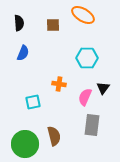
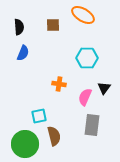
black semicircle: moved 4 px down
black triangle: moved 1 px right
cyan square: moved 6 px right, 14 px down
